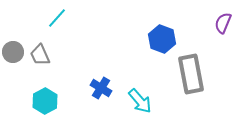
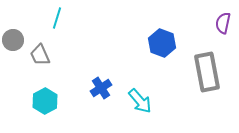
cyan line: rotated 25 degrees counterclockwise
purple semicircle: rotated 10 degrees counterclockwise
blue hexagon: moved 4 px down
gray circle: moved 12 px up
gray rectangle: moved 16 px right, 2 px up
blue cross: rotated 25 degrees clockwise
